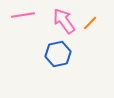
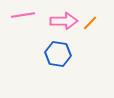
pink arrow: rotated 124 degrees clockwise
blue hexagon: rotated 20 degrees clockwise
